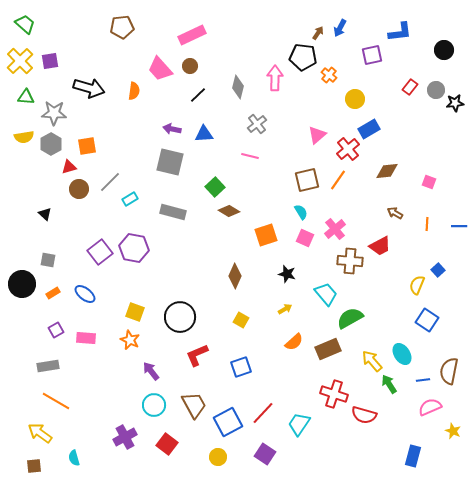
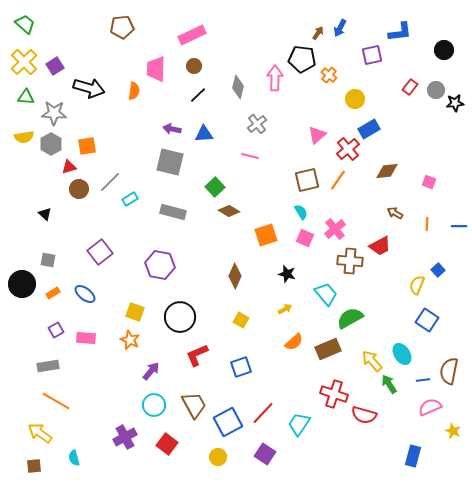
black pentagon at (303, 57): moved 1 px left, 2 px down
yellow cross at (20, 61): moved 4 px right, 1 px down
purple square at (50, 61): moved 5 px right, 5 px down; rotated 24 degrees counterclockwise
brown circle at (190, 66): moved 4 px right
pink trapezoid at (160, 69): moved 4 px left; rotated 44 degrees clockwise
purple hexagon at (134, 248): moved 26 px right, 17 px down
purple arrow at (151, 371): rotated 78 degrees clockwise
